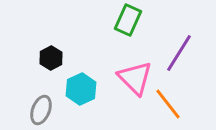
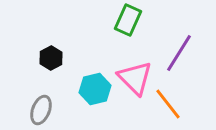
cyan hexagon: moved 14 px right; rotated 12 degrees clockwise
